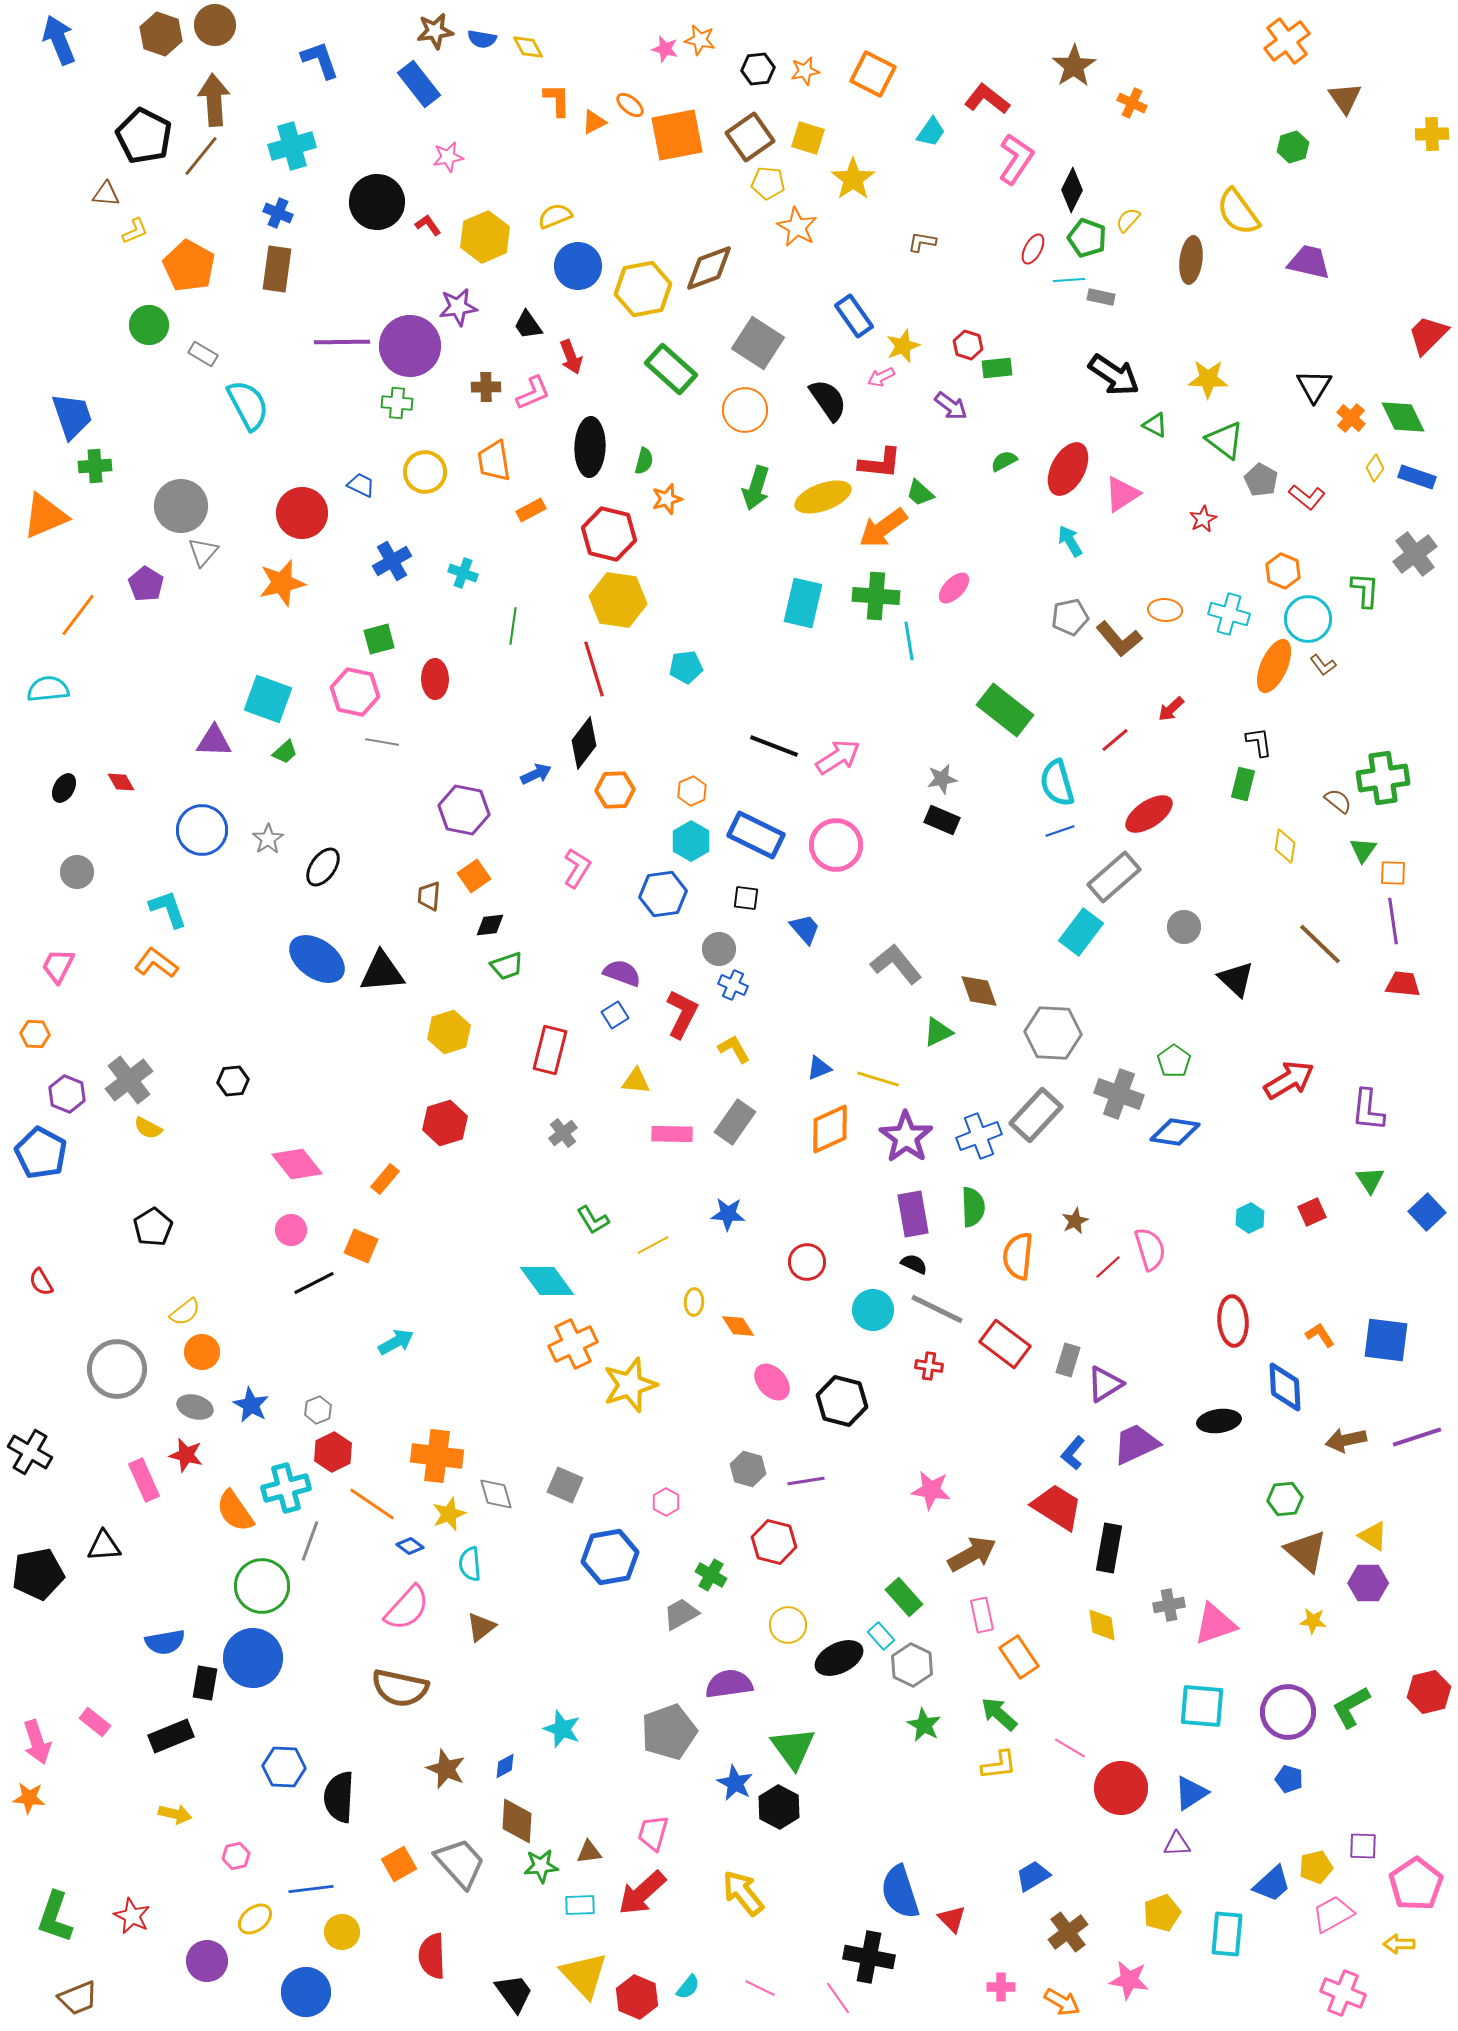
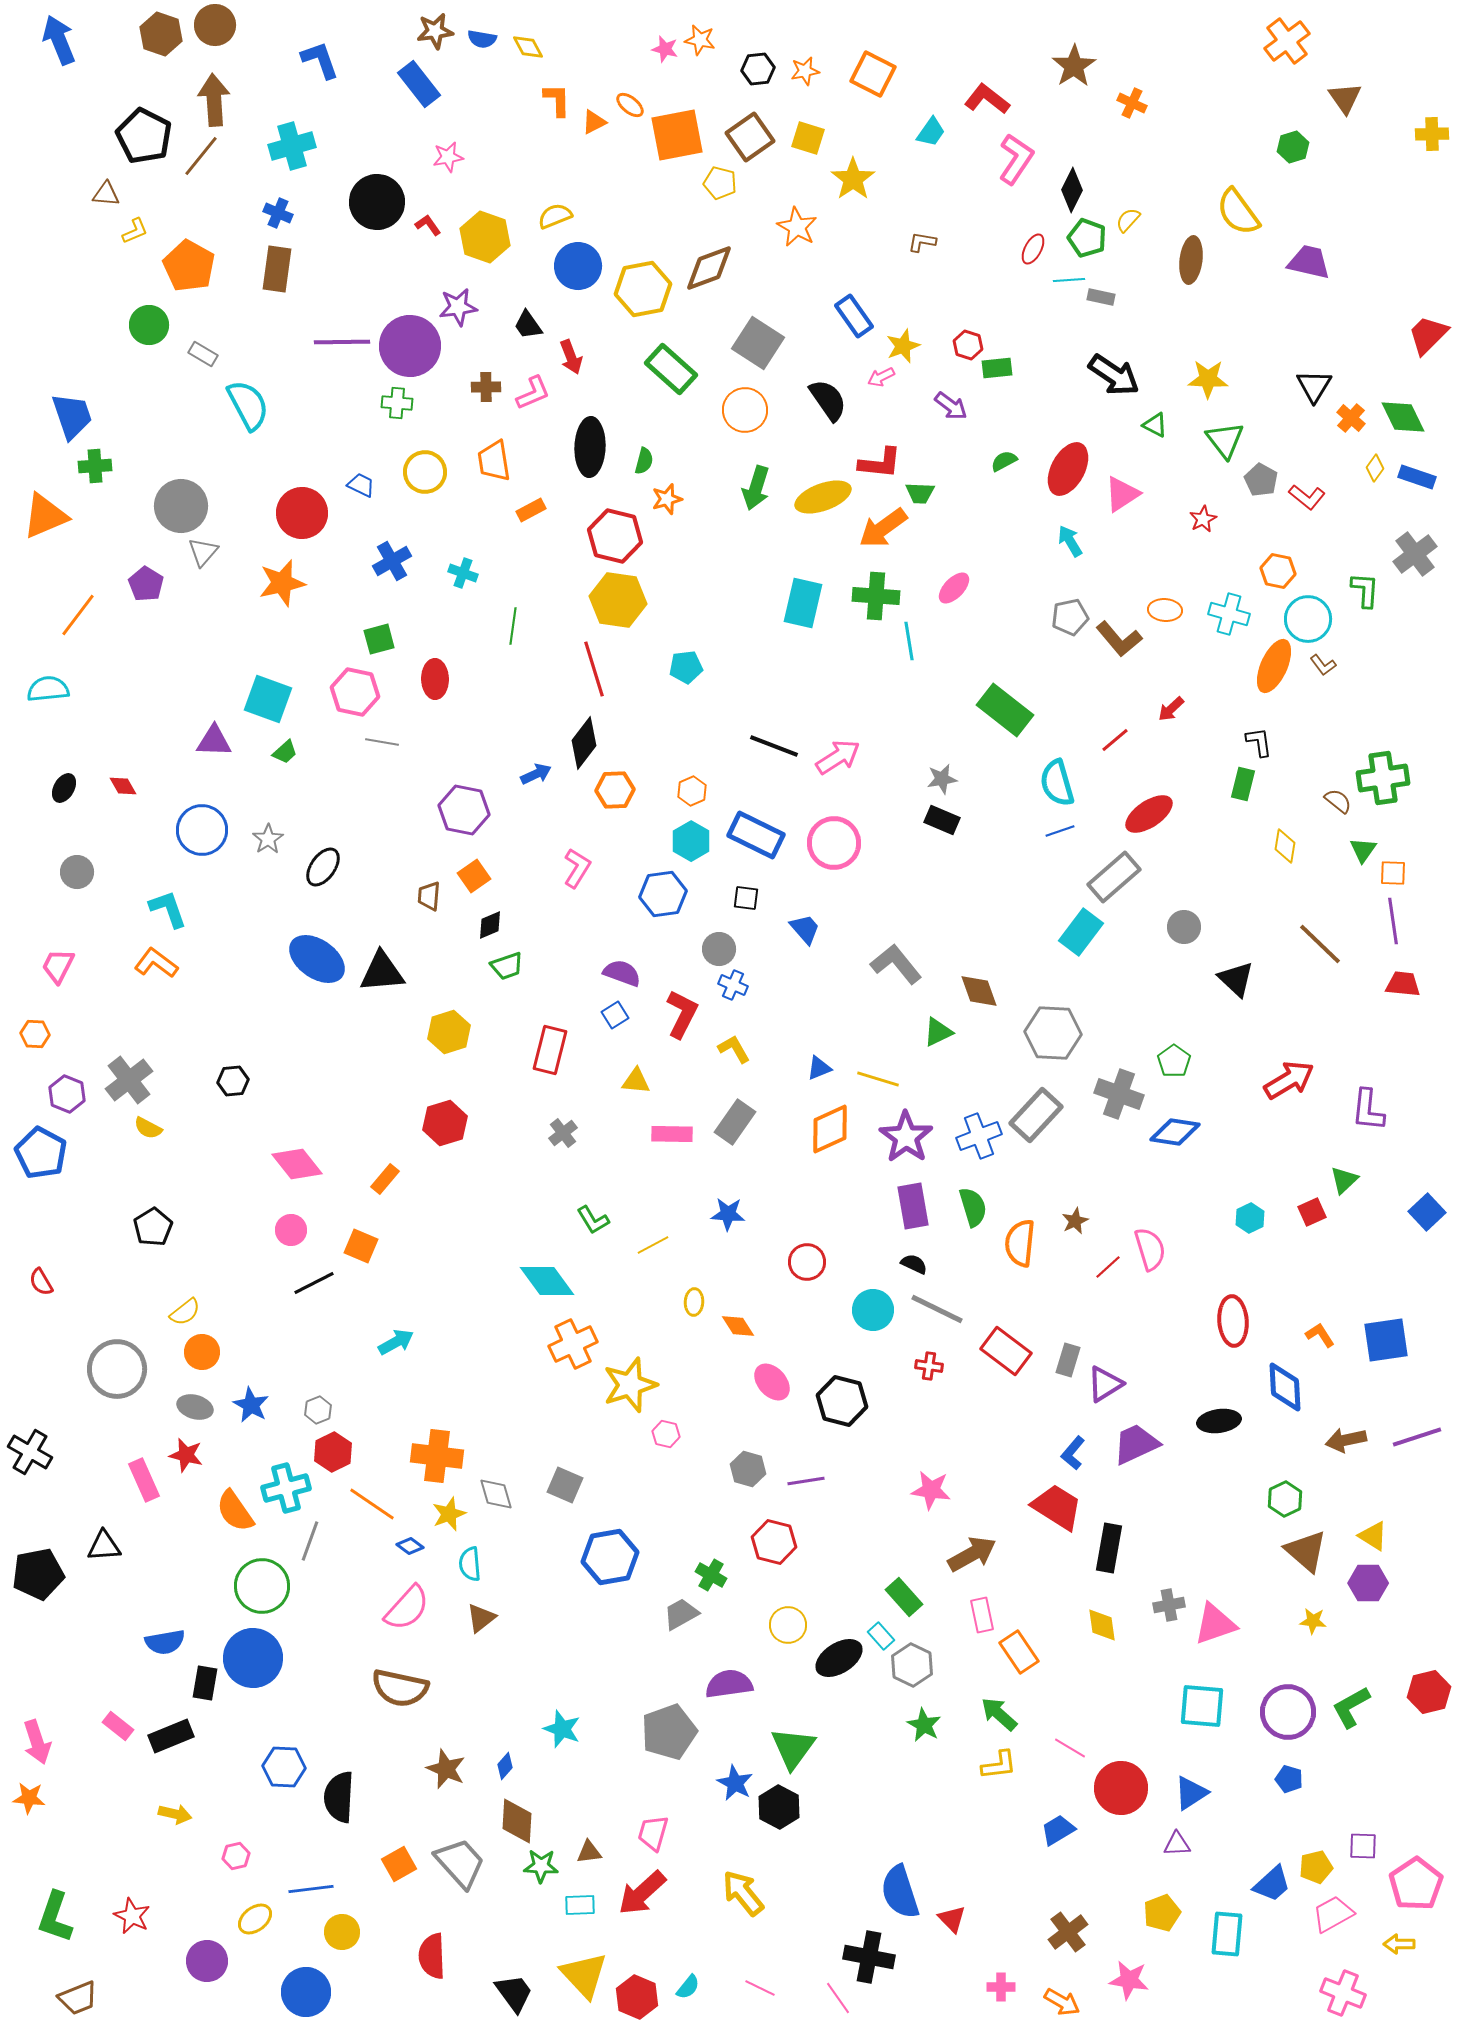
yellow pentagon at (768, 183): moved 48 px left; rotated 8 degrees clockwise
yellow hexagon at (485, 237): rotated 18 degrees counterclockwise
green triangle at (1225, 440): rotated 15 degrees clockwise
green trapezoid at (920, 493): rotated 40 degrees counterclockwise
red hexagon at (609, 534): moved 6 px right, 2 px down
orange hexagon at (1283, 571): moved 5 px left; rotated 12 degrees counterclockwise
red diamond at (121, 782): moved 2 px right, 4 px down
pink circle at (836, 845): moved 2 px left, 2 px up
black diamond at (490, 925): rotated 16 degrees counterclockwise
green triangle at (1370, 1180): moved 26 px left; rotated 20 degrees clockwise
green semicircle at (973, 1207): rotated 15 degrees counterclockwise
purple rectangle at (913, 1214): moved 8 px up
orange semicircle at (1018, 1256): moved 2 px right, 13 px up
blue square at (1386, 1340): rotated 15 degrees counterclockwise
red rectangle at (1005, 1344): moved 1 px right, 7 px down
green hexagon at (1285, 1499): rotated 20 degrees counterclockwise
pink hexagon at (666, 1502): moved 68 px up; rotated 16 degrees counterclockwise
brown triangle at (481, 1627): moved 9 px up
orange rectangle at (1019, 1657): moved 5 px up
black ellipse at (839, 1658): rotated 6 degrees counterclockwise
pink rectangle at (95, 1722): moved 23 px right, 4 px down
green triangle at (793, 1748): rotated 12 degrees clockwise
blue diamond at (505, 1766): rotated 20 degrees counterclockwise
green star at (541, 1866): rotated 8 degrees clockwise
blue trapezoid at (1033, 1876): moved 25 px right, 46 px up
